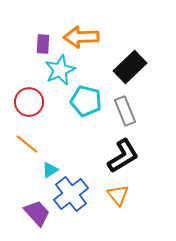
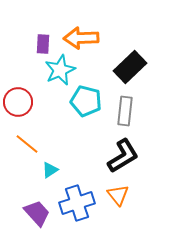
orange arrow: moved 1 px down
red circle: moved 11 px left
gray rectangle: rotated 28 degrees clockwise
blue cross: moved 6 px right, 9 px down; rotated 20 degrees clockwise
